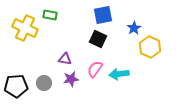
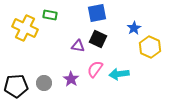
blue square: moved 6 px left, 2 px up
purple triangle: moved 13 px right, 13 px up
purple star: rotated 28 degrees counterclockwise
